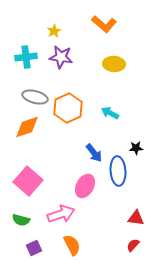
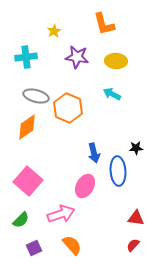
orange L-shape: rotated 35 degrees clockwise
purple star: moved 16 px right
yellow ellipse: moved 2 px right, 3 px up
gray ellipse: moved 1 px right, 1 px up
orange hexagon: rotated 12 degrees counterclockwise
cyan arrow: moved 2 px right, 19 px up
orange diamond: rotated 16 degrees counterclockwise
blue arrow: rotated 24 degrees clockwise
green semicircle: rotated 60 degrees counterclockwise
orange semicircle: rotated 15 degrees counterclockwise
